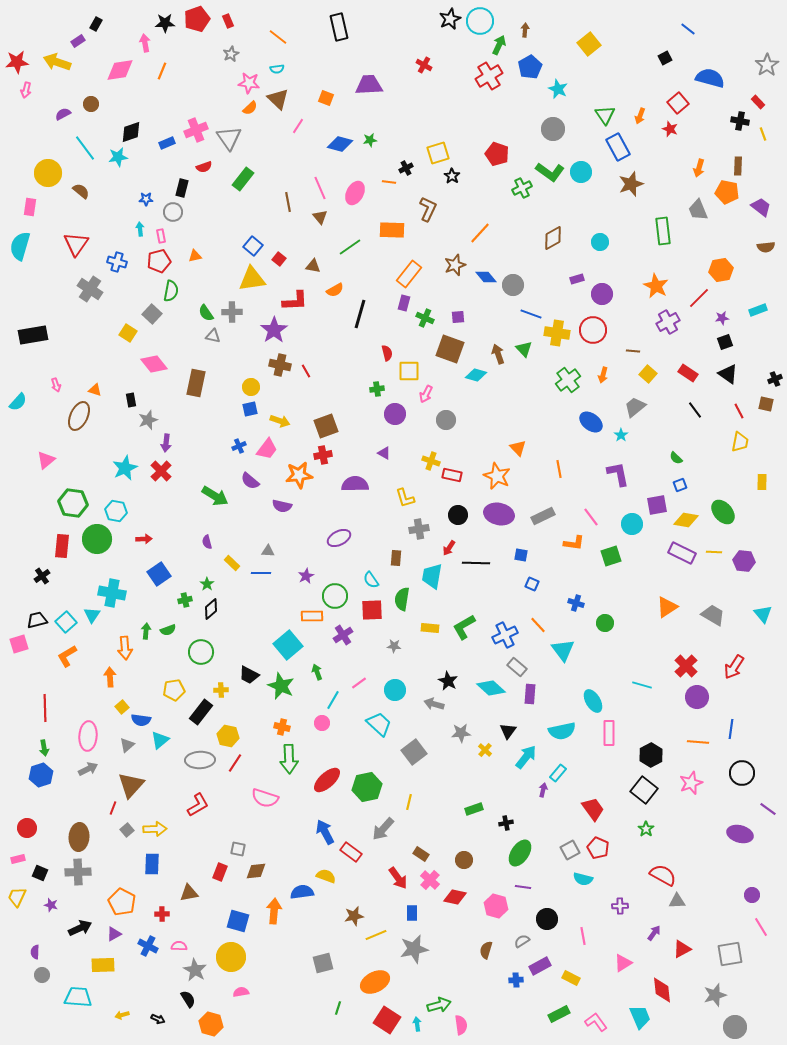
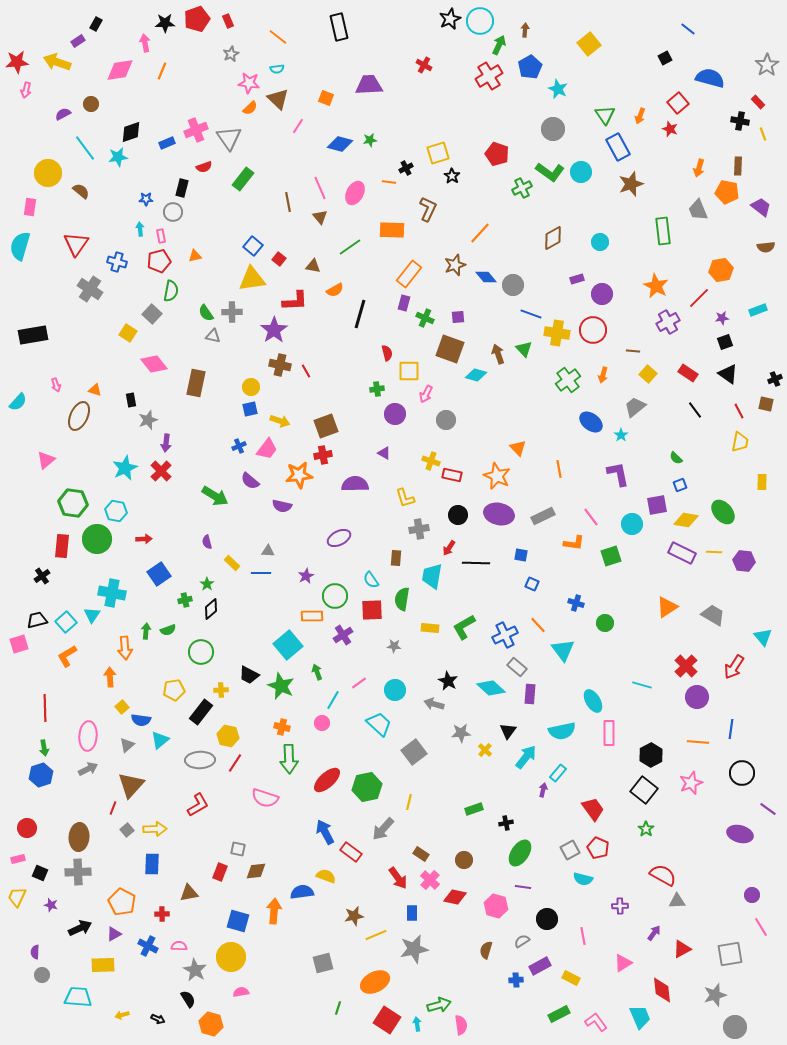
cyan triangle at (763, 614): moved 23 px down
